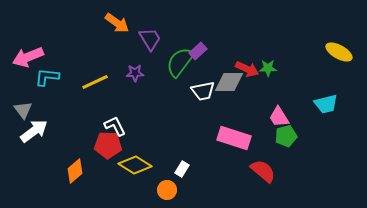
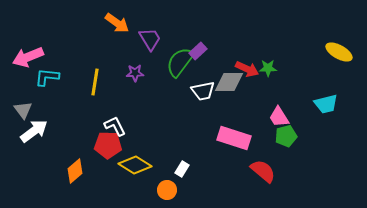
yellow line: rotated 56 degrees counterclockwise
